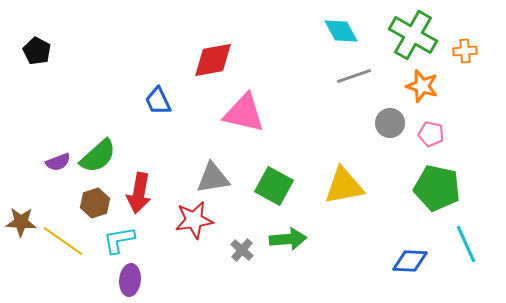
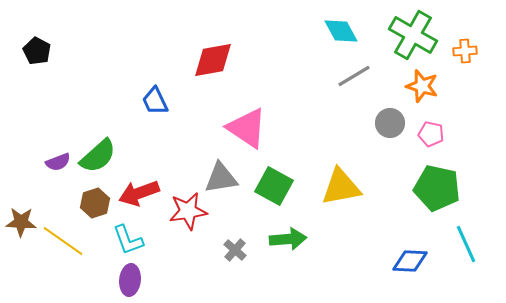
gray line: rotated 12 degrees counterclockwise
blue trapezoid: moved 3 px left
pink triangle: moved 3 px right, 15 px down; rotated 21 degrees clockwise
gray triangle: moved 8 px right
yellow triangle: moved 3 px left, 1 px down
red arrow: rotated 60 degrees clockwise
red star: moved 6 px left, 9 px up
cyan L-shape: moved 9 px right; rotated 100 degrees counterclockwise
gray cross: moved 7 px left
